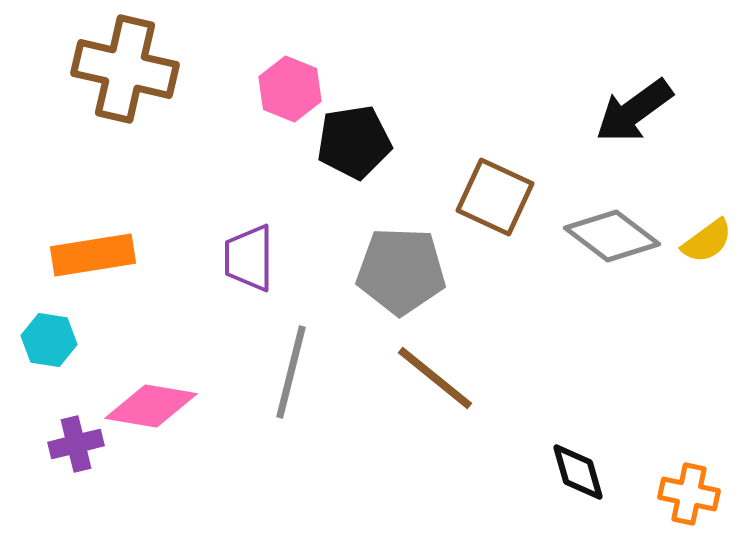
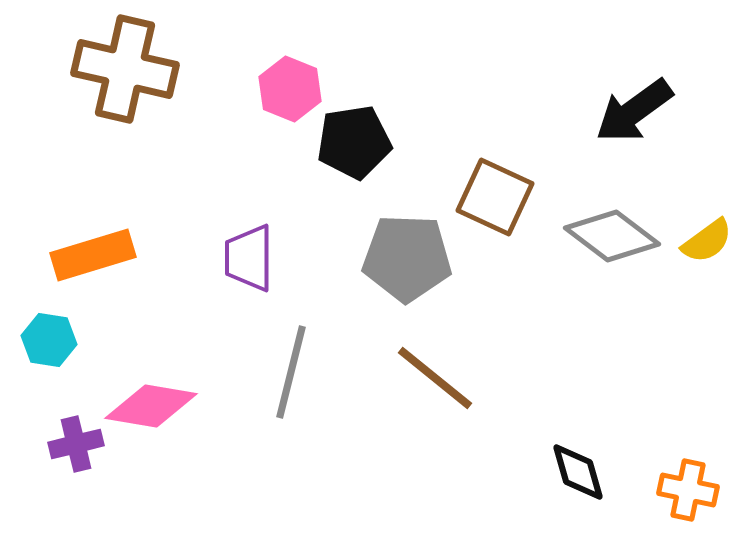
orange rectangle: rotated 8 degrees counterclockwise
gray pentagon: moved 6 px right, 13 px up
orange cross: moved 1 px left, 4 px up
